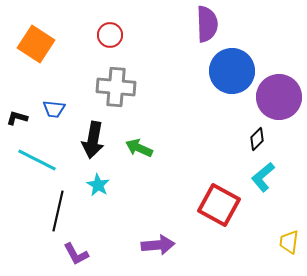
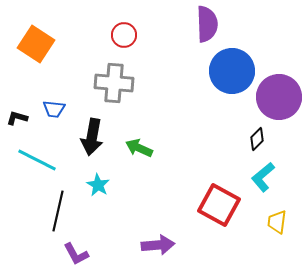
red circle: moved 14 px right
gray cross: moved 2 px left, 4 px up
black arrow: moved 1 px left, 3 px up
yellow trapezoid: moved 12 px left, 20 px up
